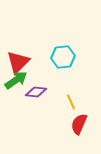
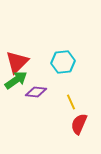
cyan hexagon: moved 5 px down
red triangle: moved 1 px left
